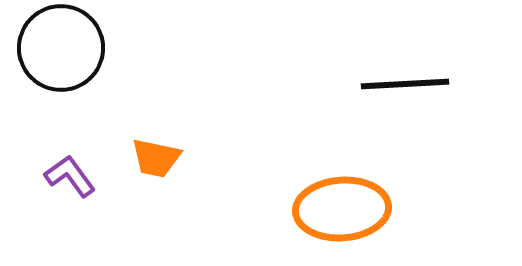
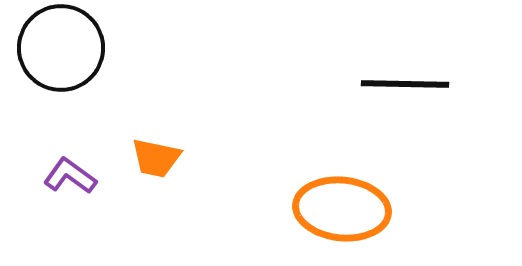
black line: rotated 4 degrees clockwise
purple L-shape: rotated 18 degrees counterclockwise
orange ellipse: rotated 10 degrees clockwise
